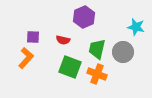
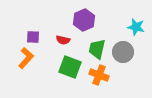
purple hexagon: moved 3 px down
orange cross: moved 2 px right, 1 px down
